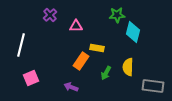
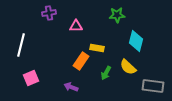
purple cross: moved 1 px left, 2 px up; rotated 32 degrees clockwise
cyan diamond: moved 3 px right, 9 px down
yellow semicircle: rotated 48 degrees counterclockwise
